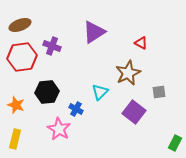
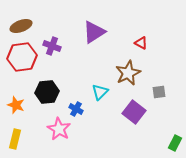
brown ellipse: moved 1 px right, 1 px down
